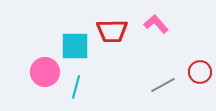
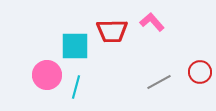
pink L-shape: moved 4 px left, 2 px up
pink circle: moved 2 px right, 3 px down
gray line: moved 4 px left, 3 px up
